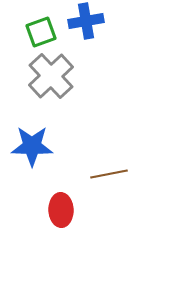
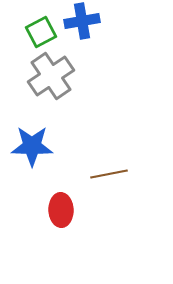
blue cross: moved 4 px left
green square: rotated 8 degrees counterclockwise
gray cross: rotated 9 degrees clockwise
